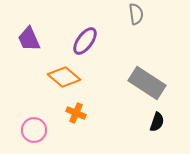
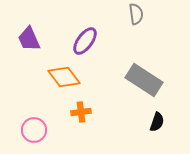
orange diamond: rotated 12 degrees clockwise
gray rectangle: moved 3 px left, 3 px up
orange cross: moved 5 px right, 1 px up; rotated 30 degrees counterclockwise
